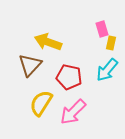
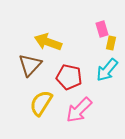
pink arrow: moved 6 px right, 2 px up
